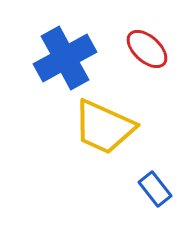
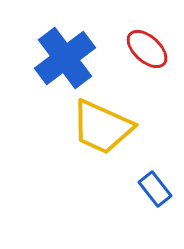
blue cross: rotated 8 degrees counterclockwise
yellow trapezoid: moved 2 px left
